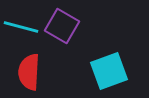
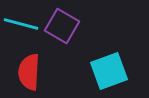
cyan line: moved 3 px up
